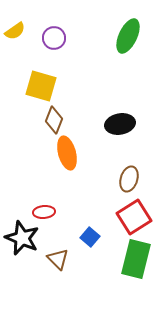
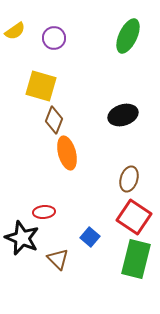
black ellipse: moved 3 px right, 9 px up; rotated 8 degrees counterclockwise
red square: rotated 24 degrees counterclockwise
